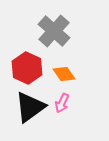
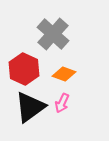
gray cross: moved 1 px left, 3 px down
red hexagon: moved 3 px left, 1 px down
orange diamond: rotated 35 degrees counterclockwise
